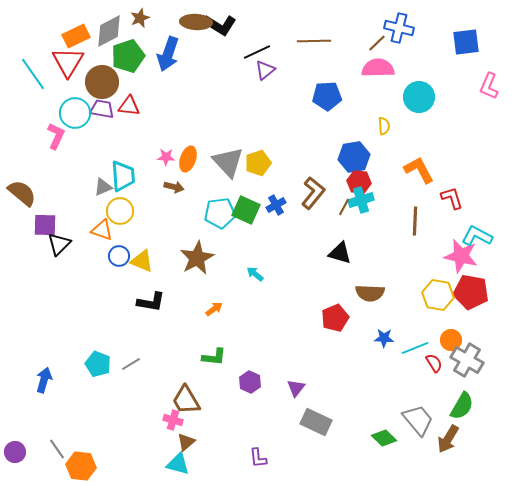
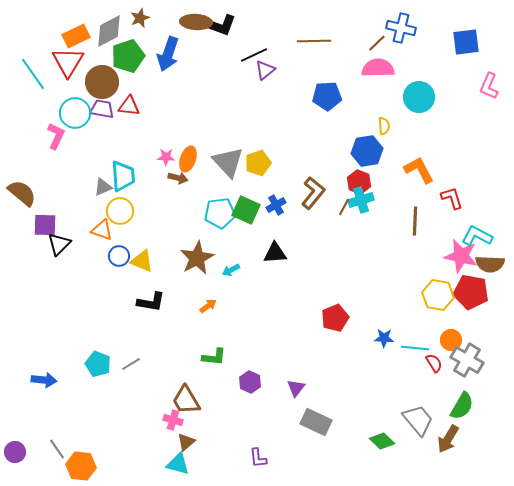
black L-shape at (220, 25): rotated 12 degrees counterclockwise
blue cross at (399, 28): moved 2 px right
black line at (257, 52): moved 3 px left, 3 px down
blue hexagon at (354, 157): moved 13 px right, 6 px up
red hexagon at (359, 182): rotated 15 degrees clockwise
brown arrow at (174, 187): moved 4 px right, 9 px up
black triangle at (340, 253): moved 65 px left; rotated 20 degrees counterclockwise
cyan arrow at (255, 274): moved 24 px left, 4 px up; rotated 66 degrees counterclockwise
brown semicircle at (370, 293): moved 120 px right, 29 px up
orange arrow at (214, 309): moved 6 px left, 3 px up
cyan line at (415, 348): rotated 28 degrees clockwise
blue arrow at (44, 380): rotated 80 degrees clockwise
green diamond at (384, 438): moved 2 px left, 3 px down
